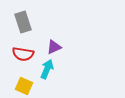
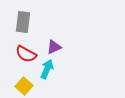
gray rectangle: rotated 25 degrees clockwise
red semicircle: moved 3 px right; rotated 20 degrees clockwise
yellow square: rotated 18 degrees clockwise
